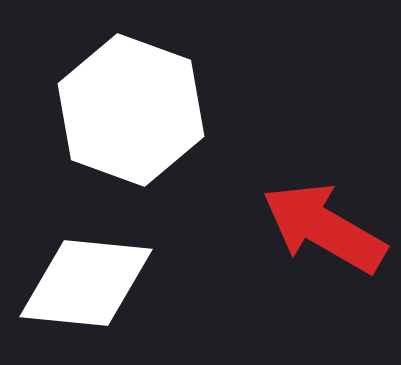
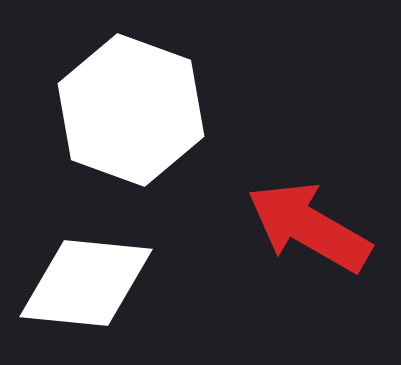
red arrow: moved 15 px left, 1 px up
